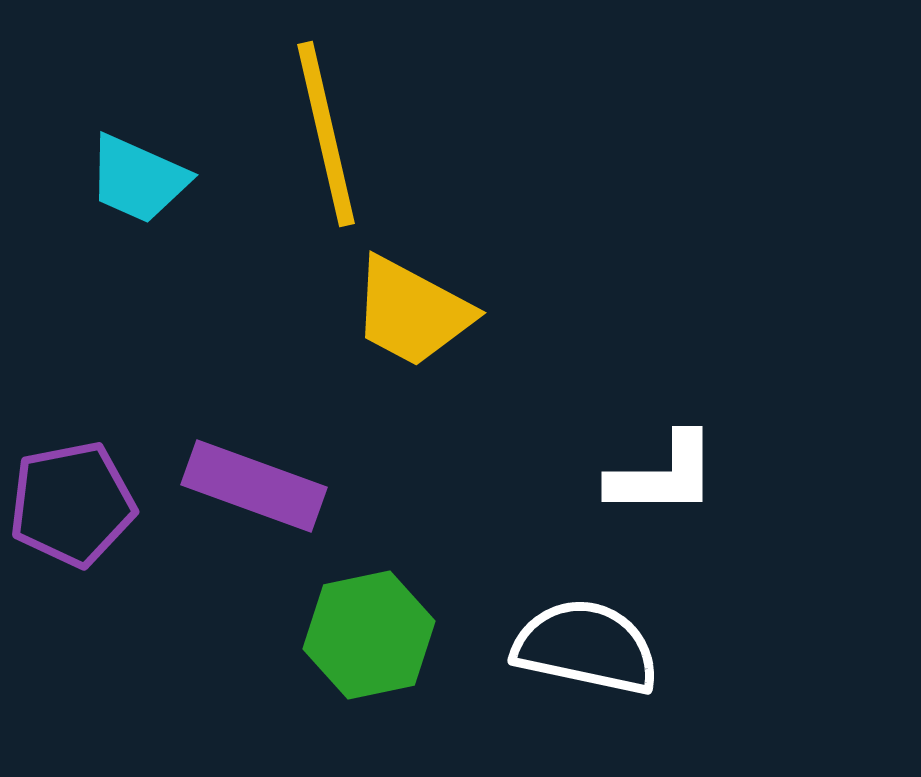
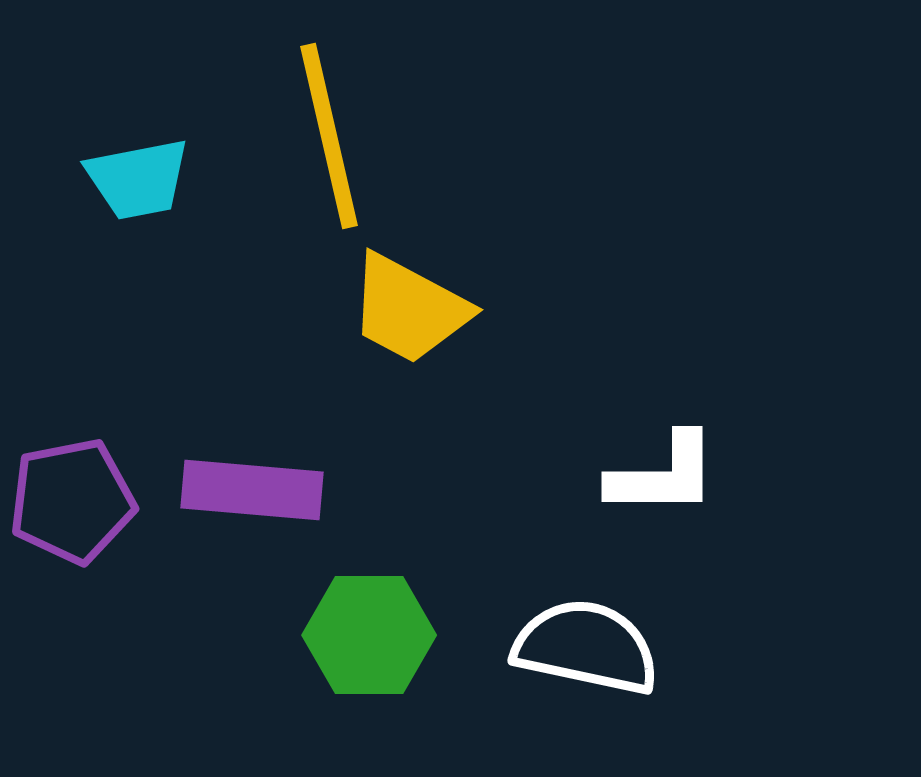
yellow line: moved 3 px right, 2 px down
cyan trapezoid: rotated 35 degrees counterclockwise
yellow trapezoid: moved 3 px left, 3 px up
purple rectangle: moved 2 px left, 4 px down; rotated 15 degrees counterclockwise
purple pentagon: moved 3 px up
green hexagon: rotated 12 degrees clockwise
